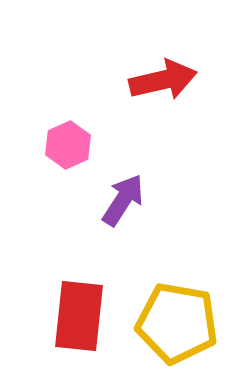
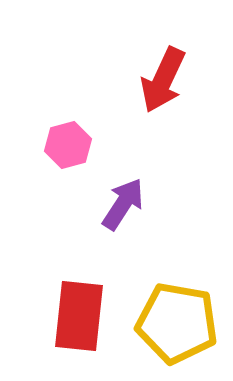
red arrow: rotated 128 degrees clockwise
pink hexagon: rotated 9 degrees clockwise
purple arrow: moved 4 px down
